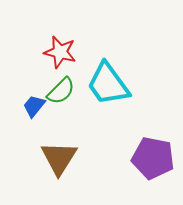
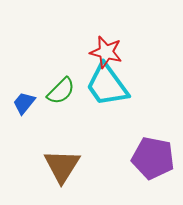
red star: moved 46 px right
cyan trapezoid: moved 1 px left, 1 px down
blue trapezoid: moved 10 px left, 3 px up
brown triangle: moved 3 px right, 8 px down
